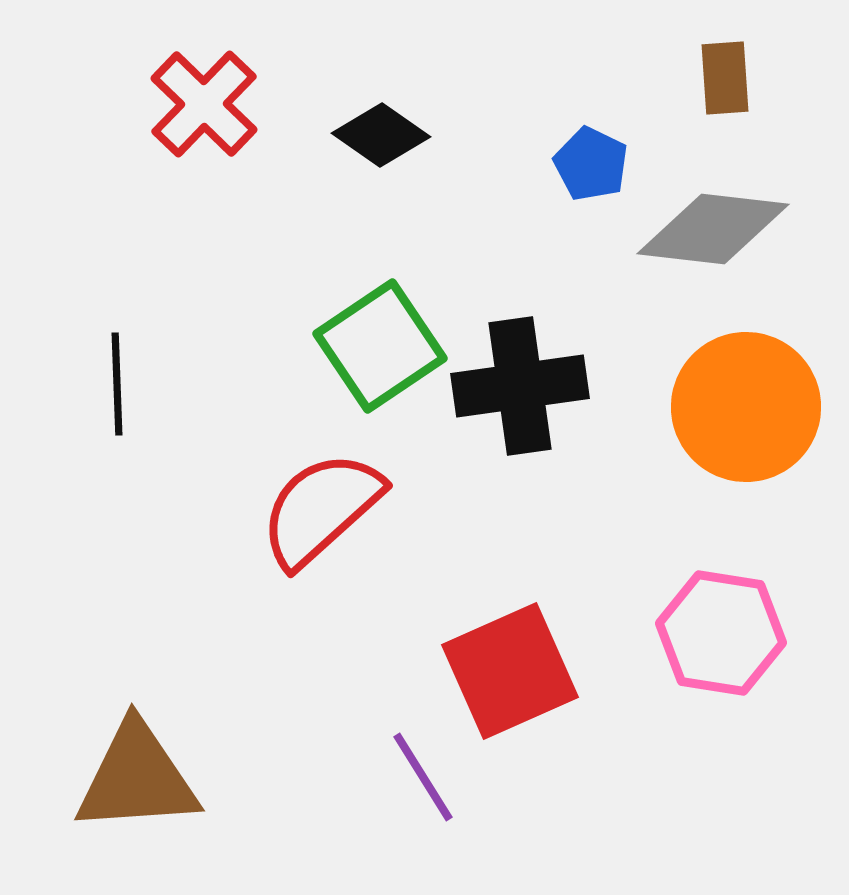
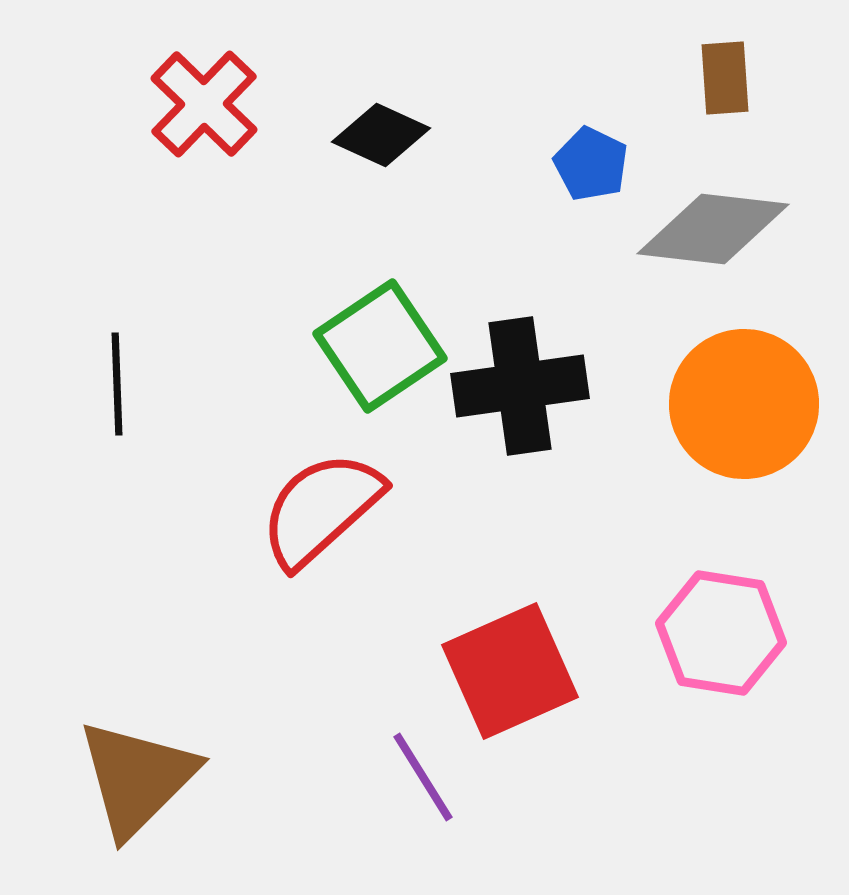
black diamond: rotated 10 degrees counterclockwise
orange circle: moved 2 px left, 3 px up
brown triangle: rotated 41 degrees counterclockwise
